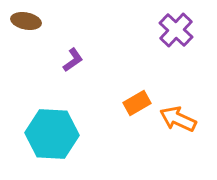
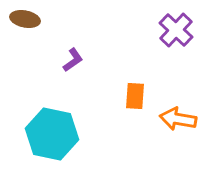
brown ellipse: moved 1 px left, 2 px up
orange rectangle: moved 2 px left, 7 px up; rotated 56 degrees counterclockwise
orange arrow: rotated 15 degrees counterclockwise
cyan hexagon: rotated 9 degrees clockwise
